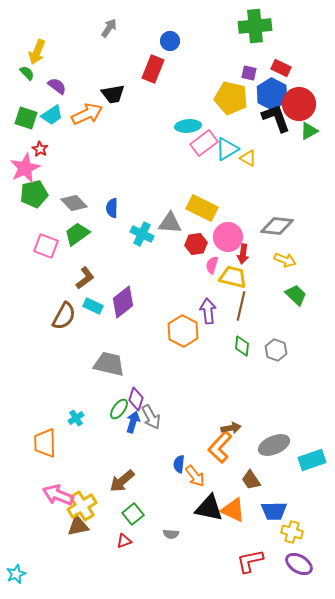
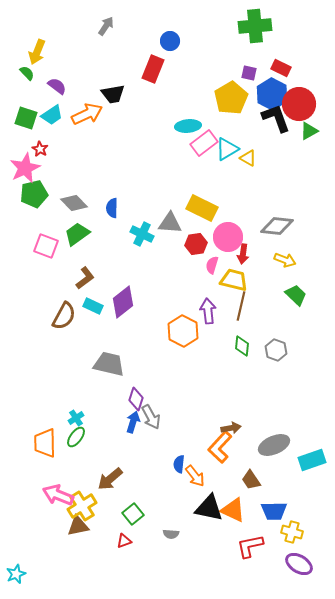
gray arrow at (109, 28): moved 3 px left, 2 px up
yellow pentagon at (231, 98): rotated 28 degrees clockwise
yellow trapezoid at (233, 277): moved 1 px right, 3 px down
green ellipse at (119, 409): moved 43 px left, 28 px down
brown arrow at (122, 481): moved 12 px left, 2 px up
red L-shape at (250, 561): moved 15 px up
